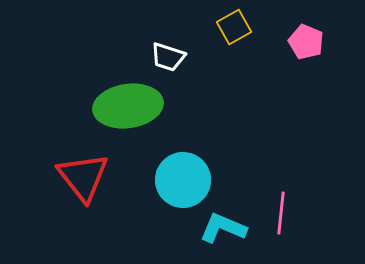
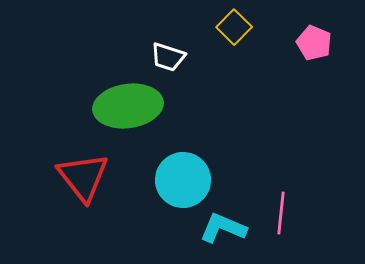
yellow square: rotated 16 degrees counterclockwise
pink pentagon: moved 8 px right, 1 px down
